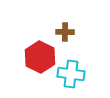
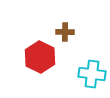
cyan cross: moved 21 px right
